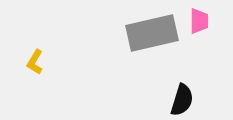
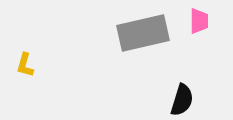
gray rectangle: moved 9 px left
yellow L-shape: moved 10 px left, 3 px down; rotated 15 degrees counterclockwise
